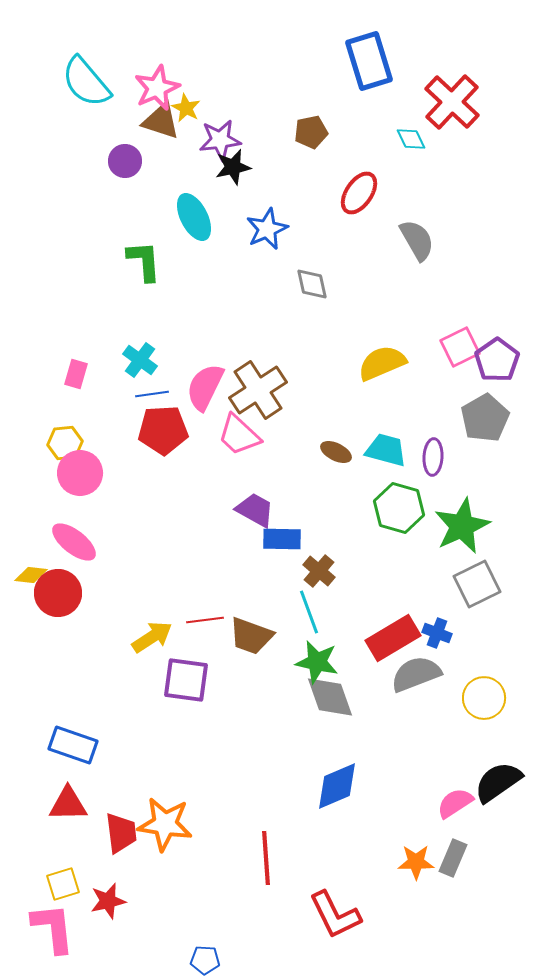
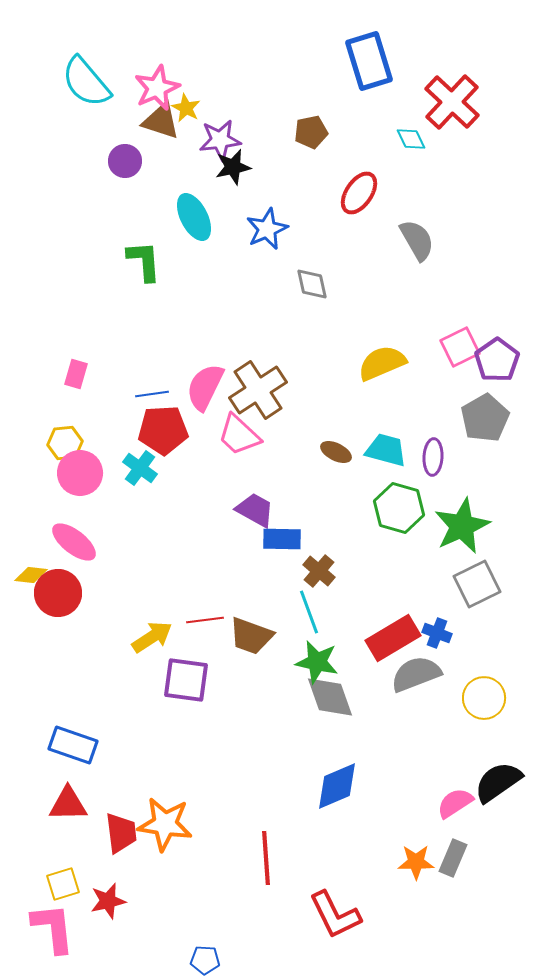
cyan cross at (140, 360): moved 108 px down
